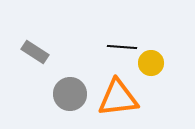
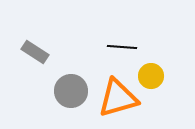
yellow circle: moved 13 px down
gray circle: moved 1 px right, 3 px up
orange triangle: rotated 9 degrees counterclockwise
